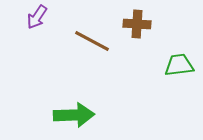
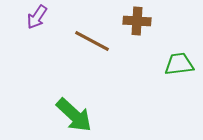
brown cross: moved 3 px up
green trapezoid: moved 1 px up
green arrow: rotated 45 degrees clockwise
